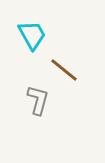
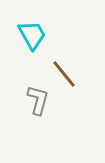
brown line: moved 4 px down; rotated 12 degrees clockwise
